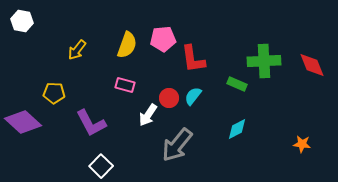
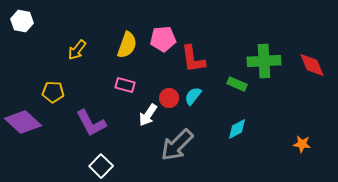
yellow pentagon: moved 1 px left, 1 px up
gray arrow: rotated 6 degrees clockwise
